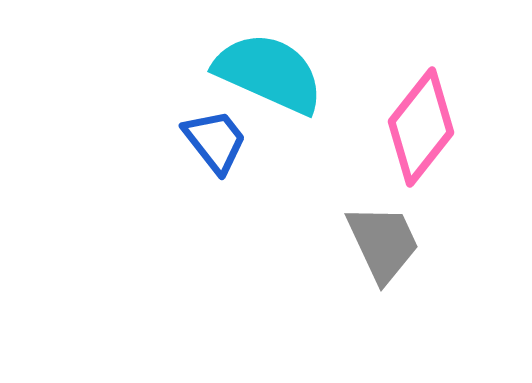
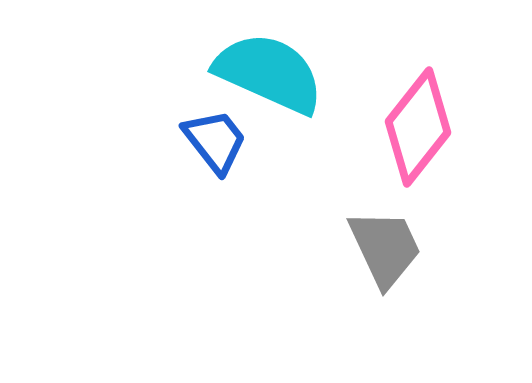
pink diamond: moved 3 px left
gray trapezoid: moved 2 px right, 5 px down
